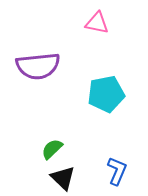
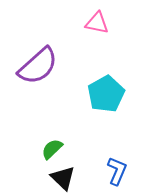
purple semicircle: rotated 36 degrees counterclockwise
cyan pentagon: rotated 18 degrees counterclockwise
